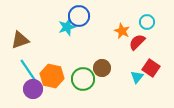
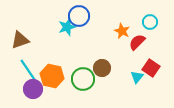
cyan circle: moved 3 px right
